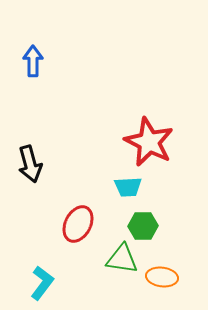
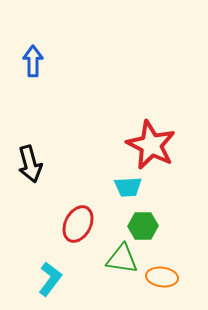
red star: moved 2 px right, 3 px down
cyan L-shape: moved 8 px right, 4 px up
